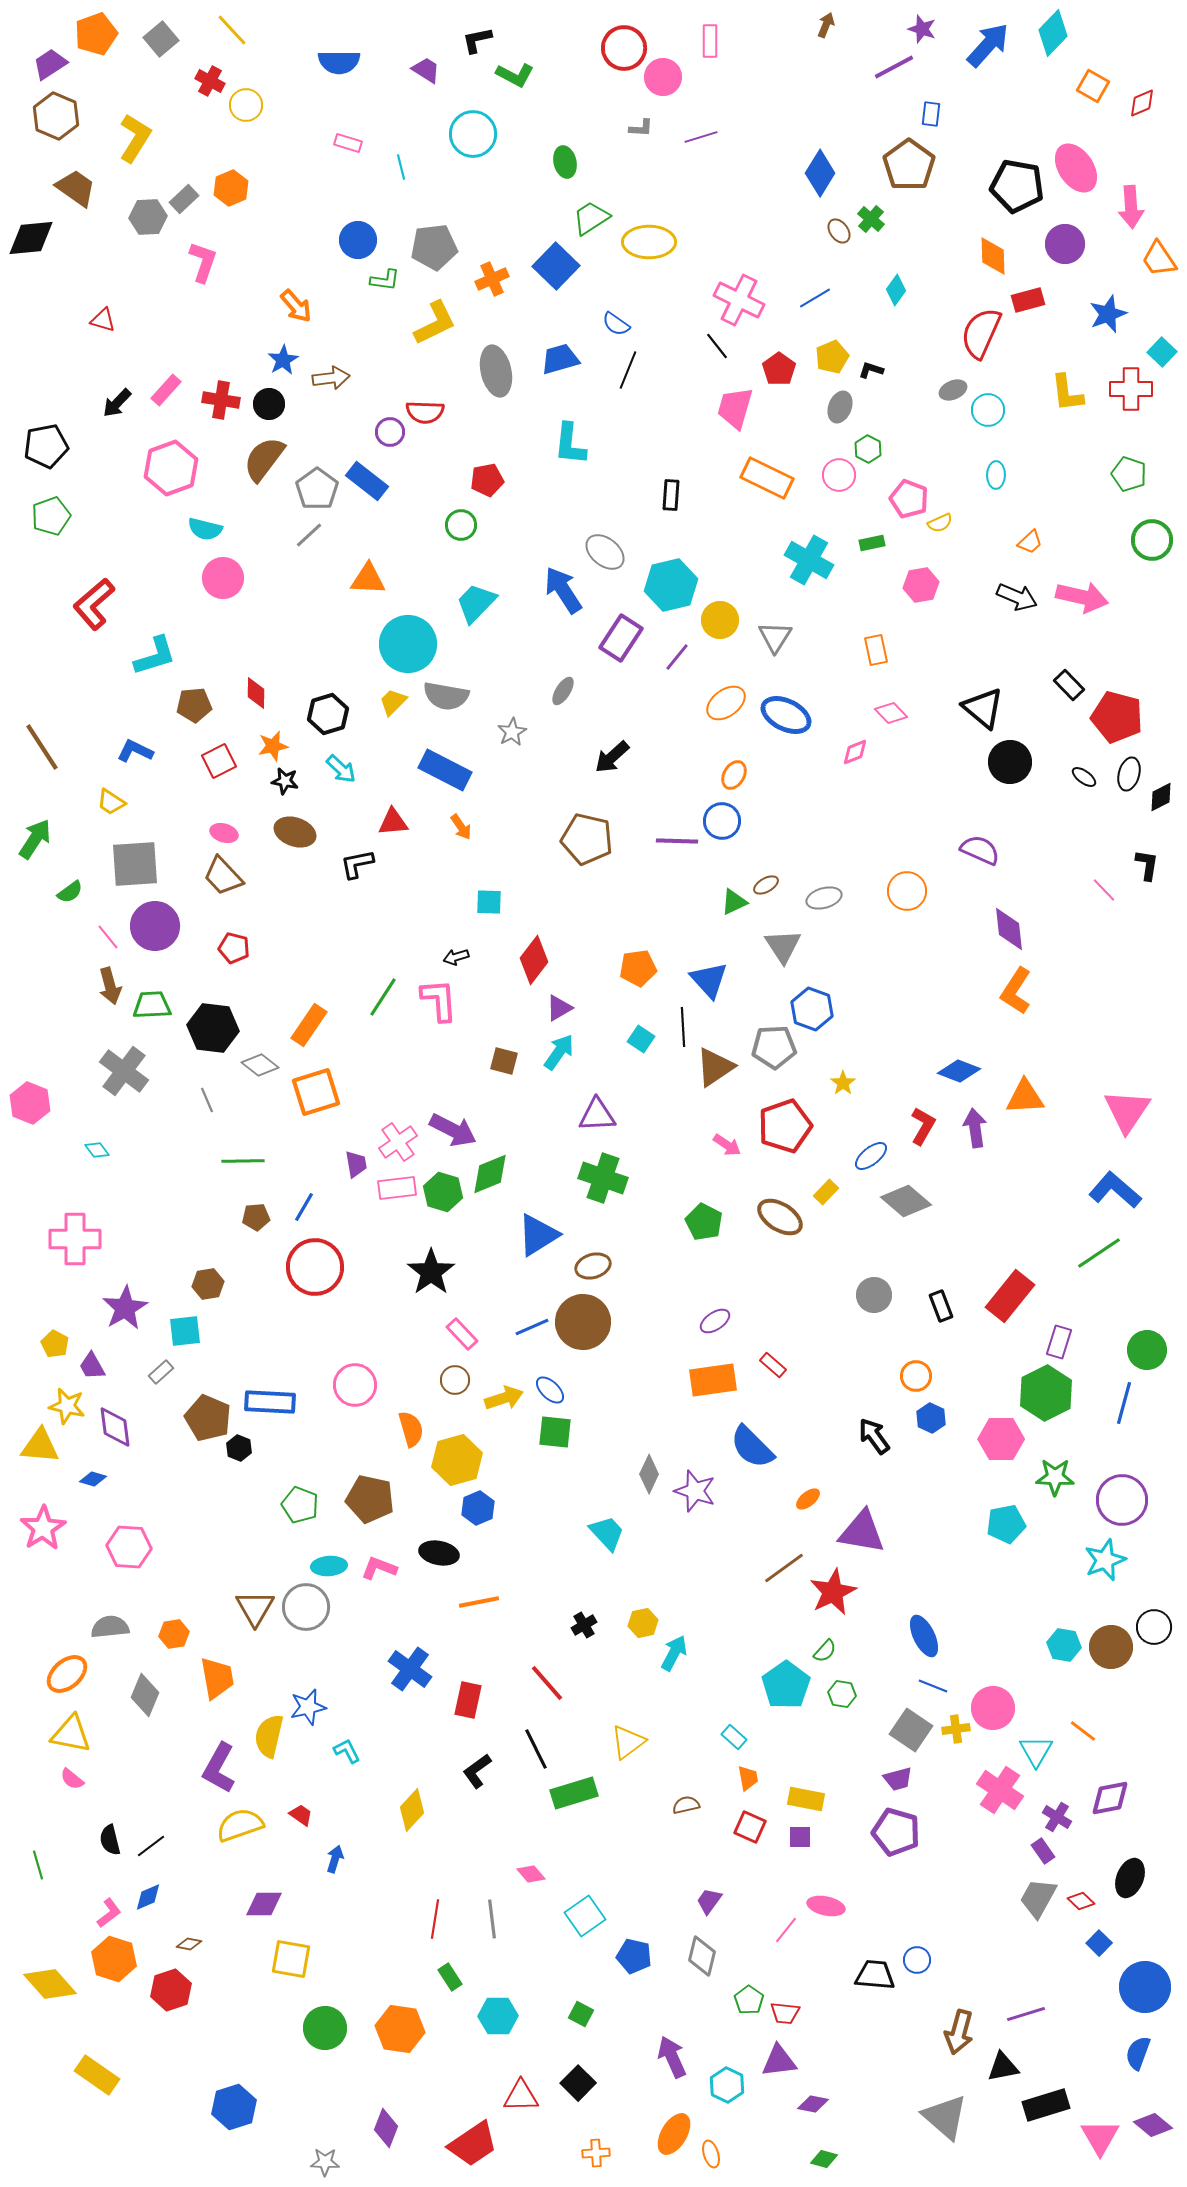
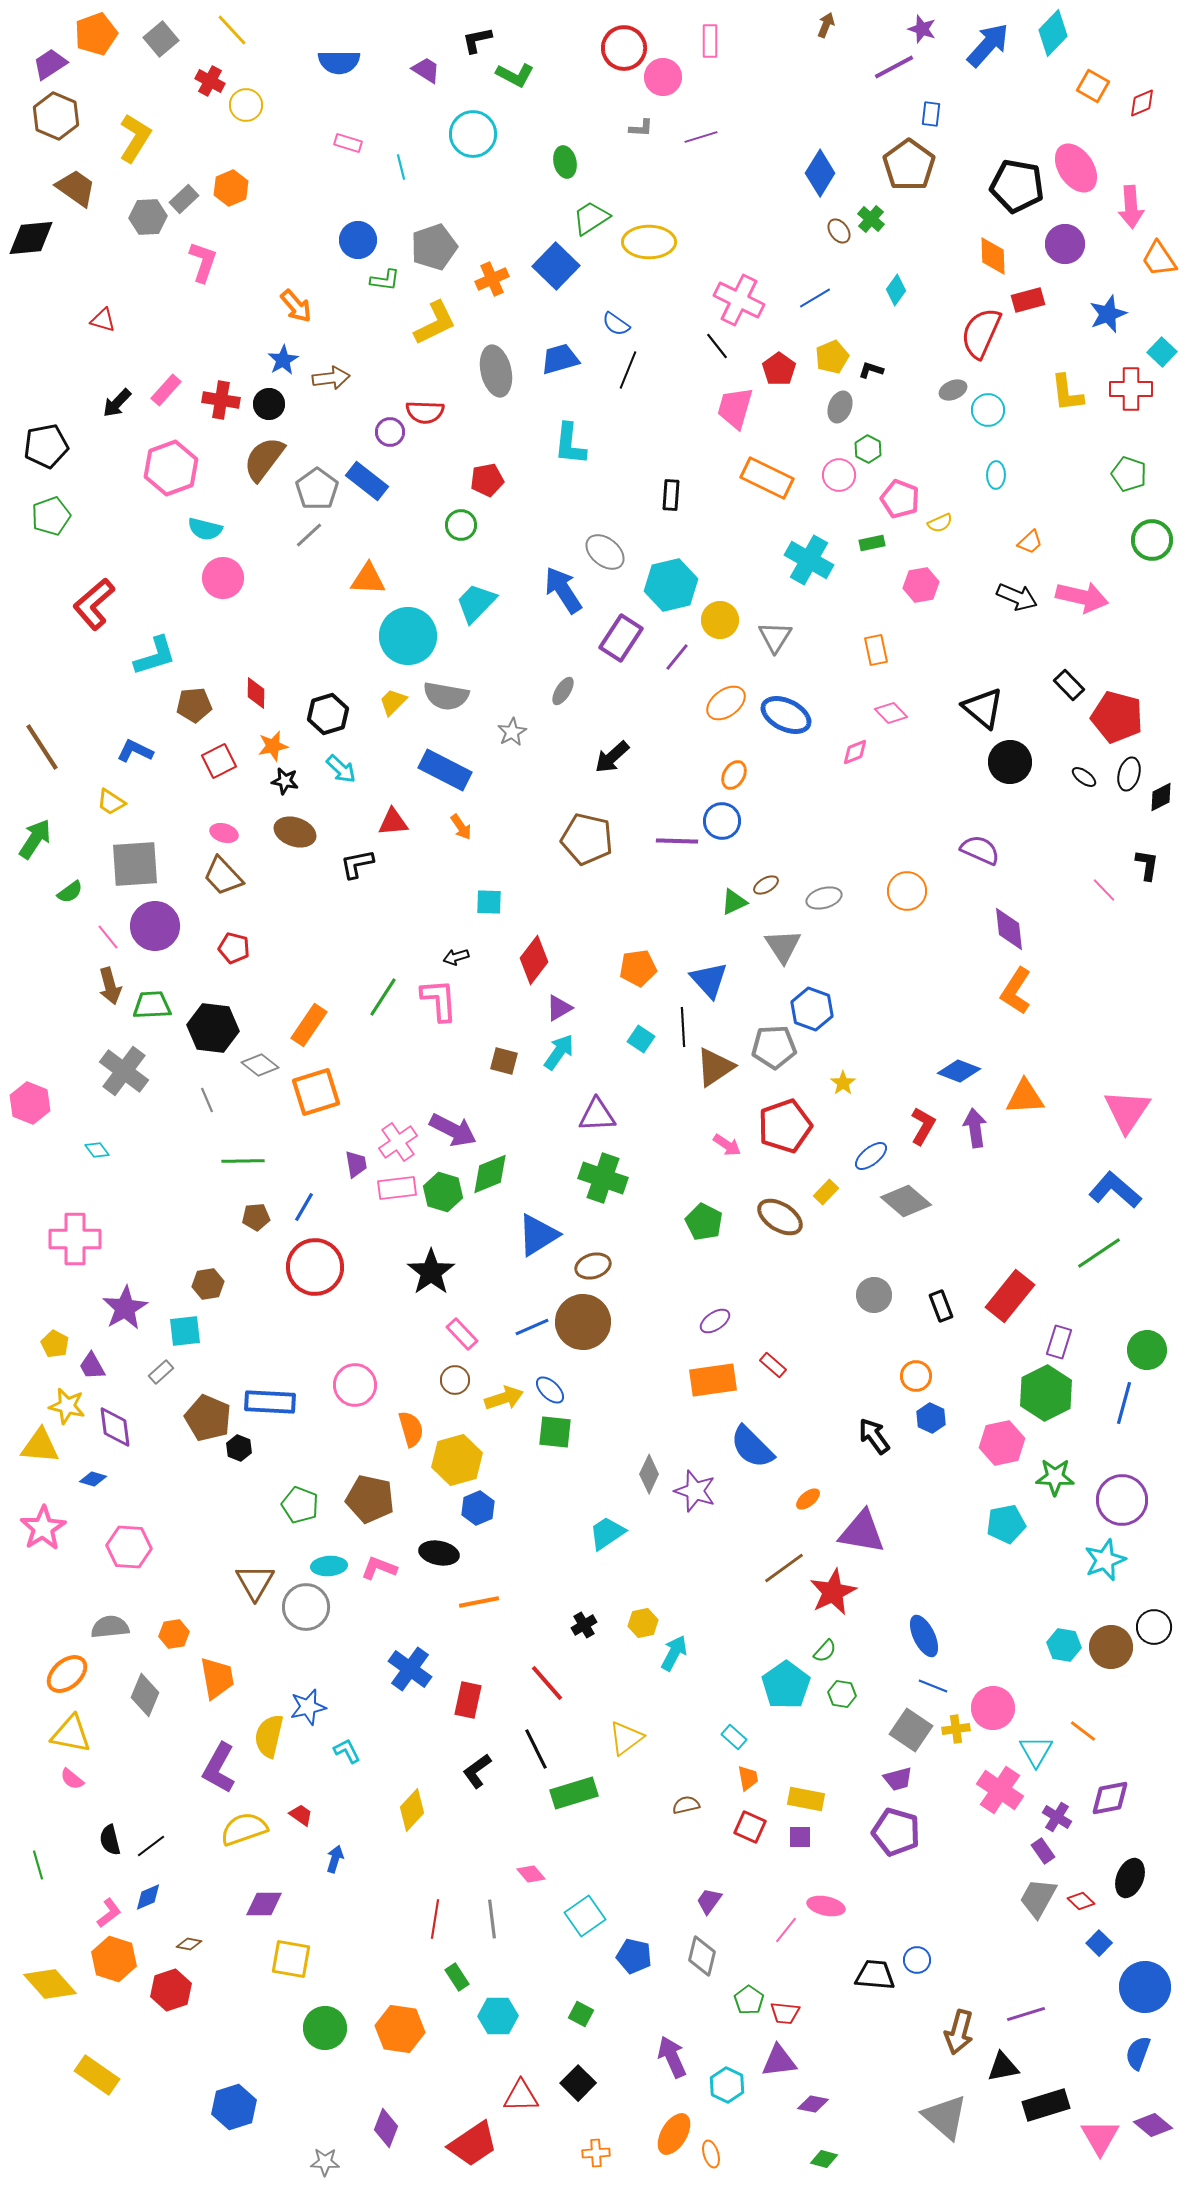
gray pentagon at (434, 247): rotated 12 degrees counterclockwise
pink pentagon at (909, 499): moved 9 px left
cyan circle at (408, 644): moved 8 px up
pink hexagon at (1001, 1439): moved 1 px right, 4 px down; rotated 12 degrees counterclockwise
cyan trapezoid at (607, 1533): rotated 81 degrees counterclockwise
brown triangle at (255, 1608): moved 26 px up
yellow triangle at (628, 1742): moved 2 px left, 4 px up
yellow semicircle at (240, 1825): moved 4 px right, 4 px down
green rectangle at (450, 1977): moved 7 px right
